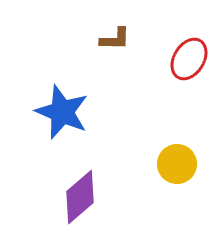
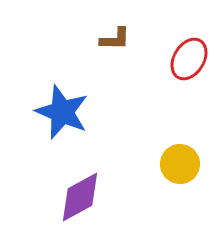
yellow circle: moved 3 px right
purple diamond: rotated 12 degrees clockwise
